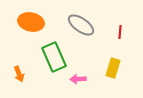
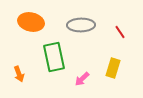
gray ellipse: rotated 36 degrees counterclockwise
red line: rotated 40 degrees counterclockwise
green rectangle: rotated 12 degrees clockwise
pink arrow: moved 4 px right; rotated 42 degrees counterclockwise
